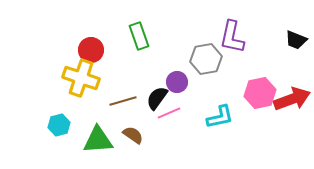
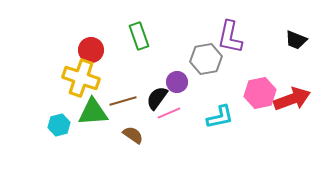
purple L-shape: moved 2 px left
green triangle: moved 5 px left, 28 px up
